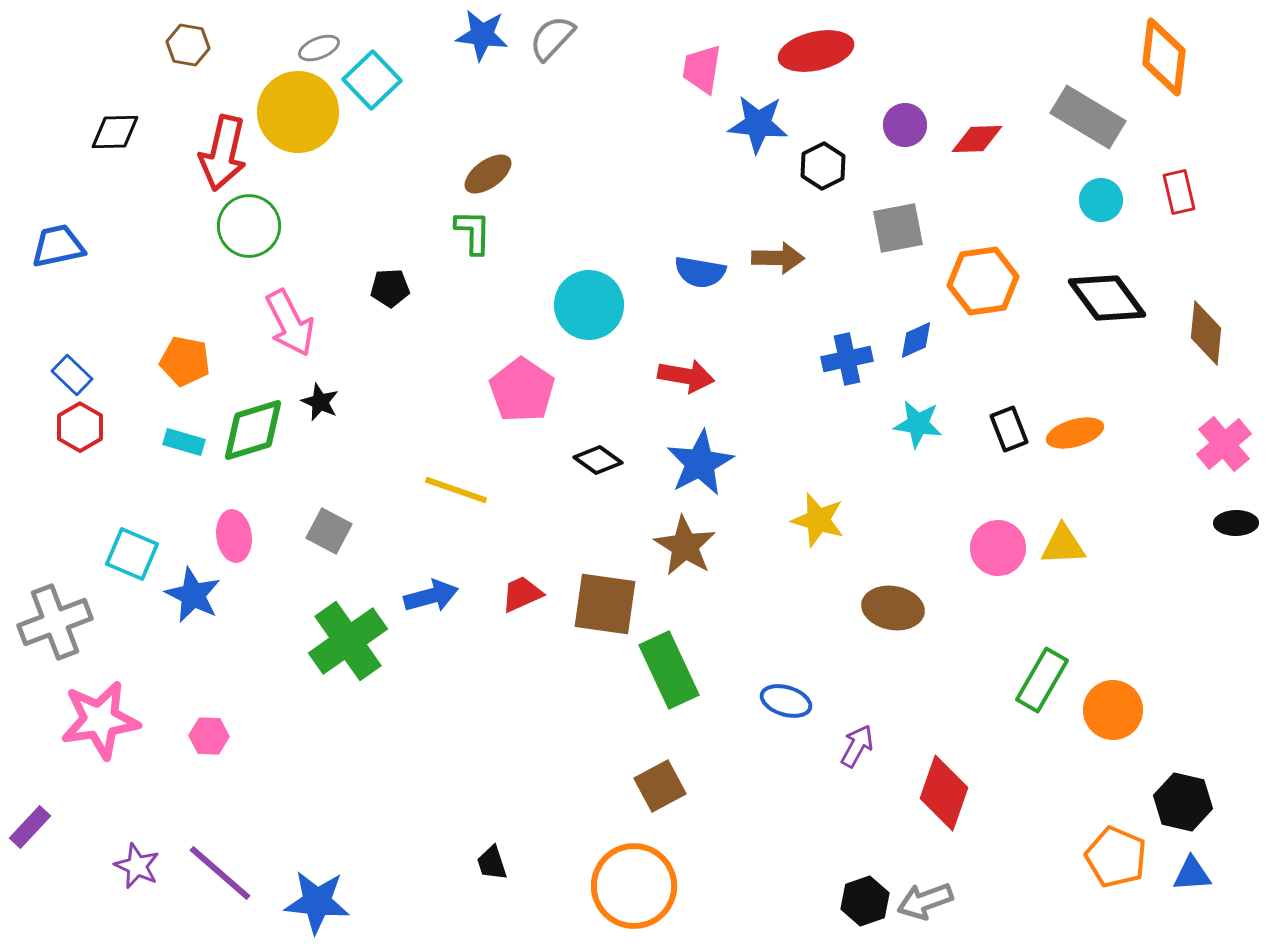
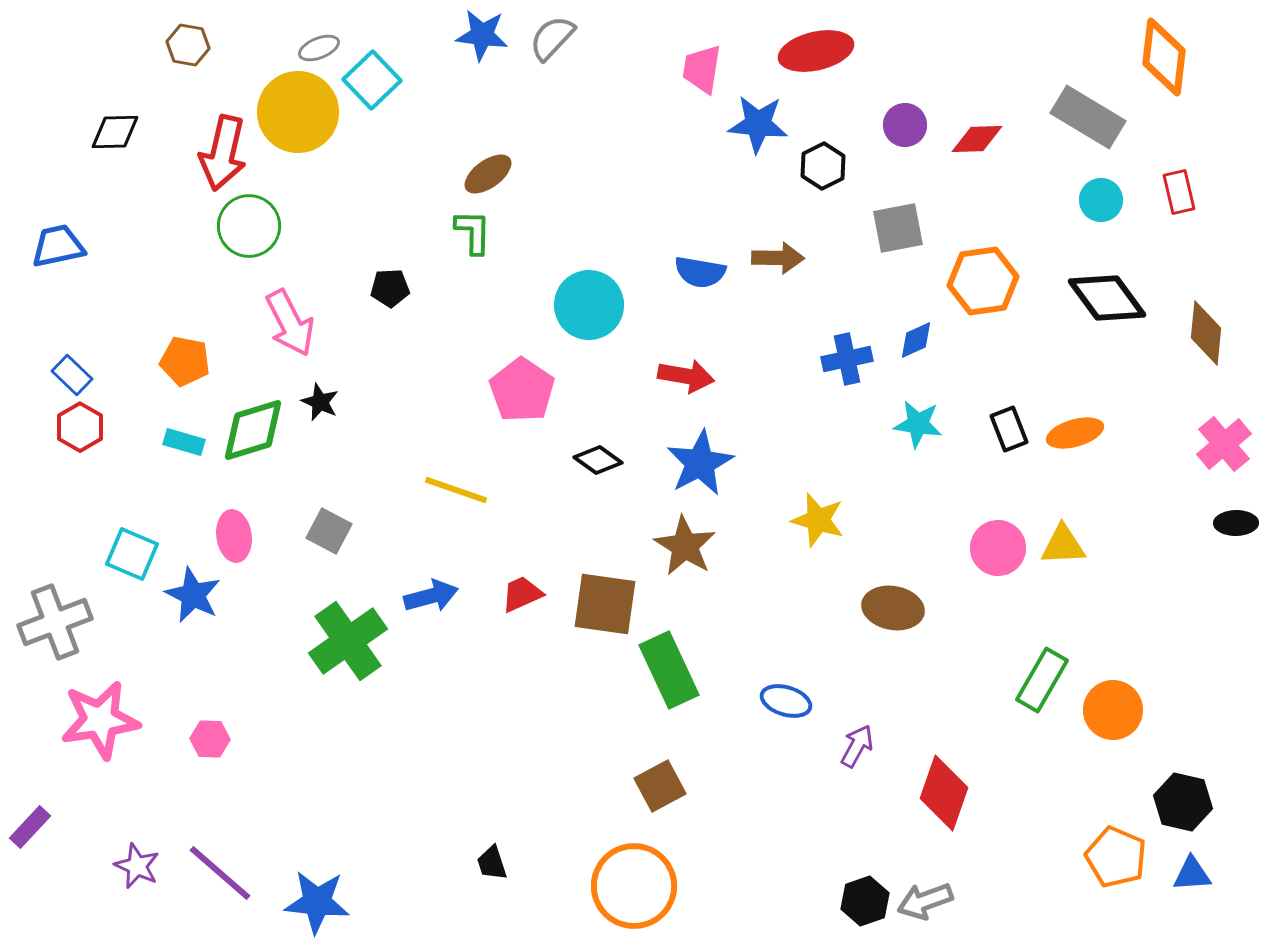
pink hexagon at (209, 736): moved 1 px right, 3 px down
